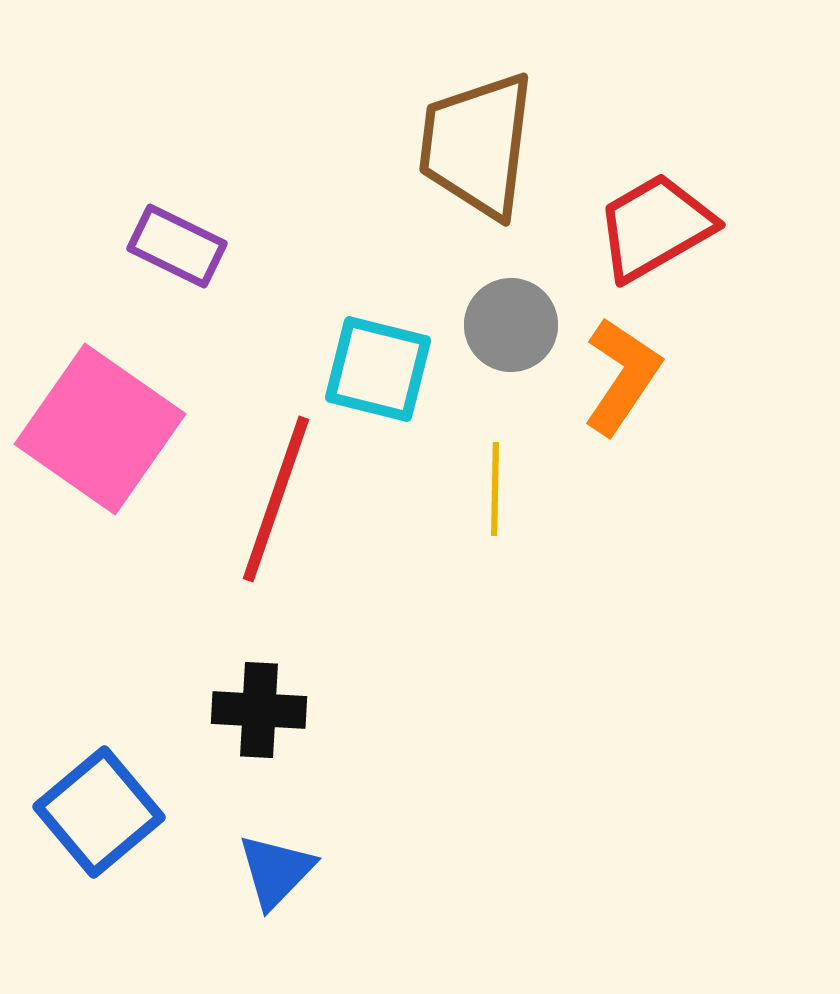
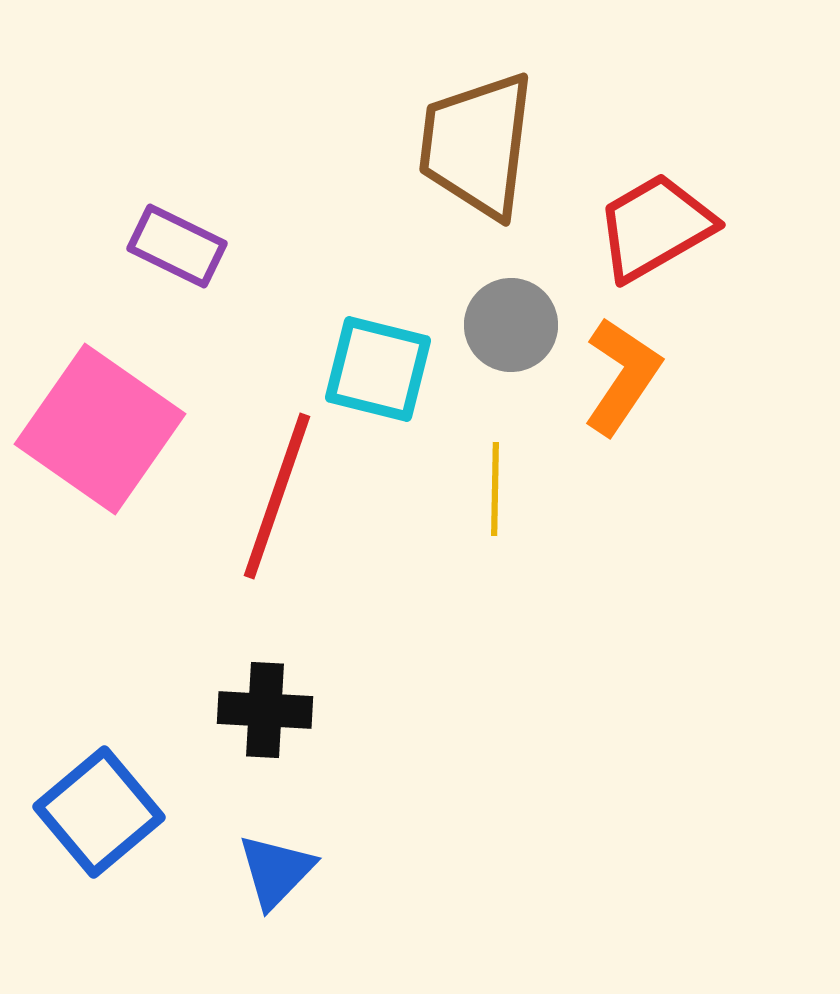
red line: moved 1 px right, 3 px up
black cross: moved 6 px right
